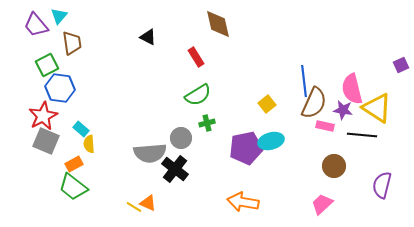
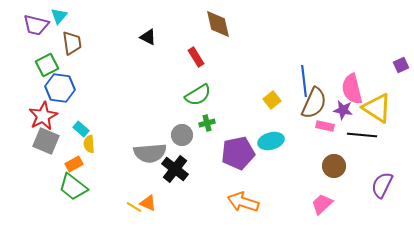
purple trapezoid: rotated 36 degrees counterclockwise
yellow square: moved 5 px right, 4 px up
gray circle: moved 1 px right, 3 px up
purple pentagon: moved 8 px left, 5 px down
purple semicircle: rotated 12 degrees clockwise
orange arrow: rotated 8 degrees clockwise
